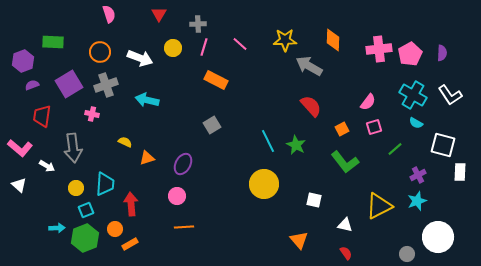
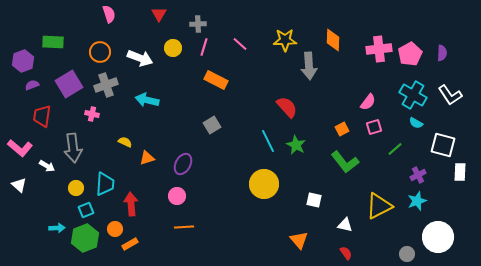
gray arrow at (309, 66): rotated 124 degrees counterclockwise
red semicircle at (311, 106): moved 24 px left, 1 px down
